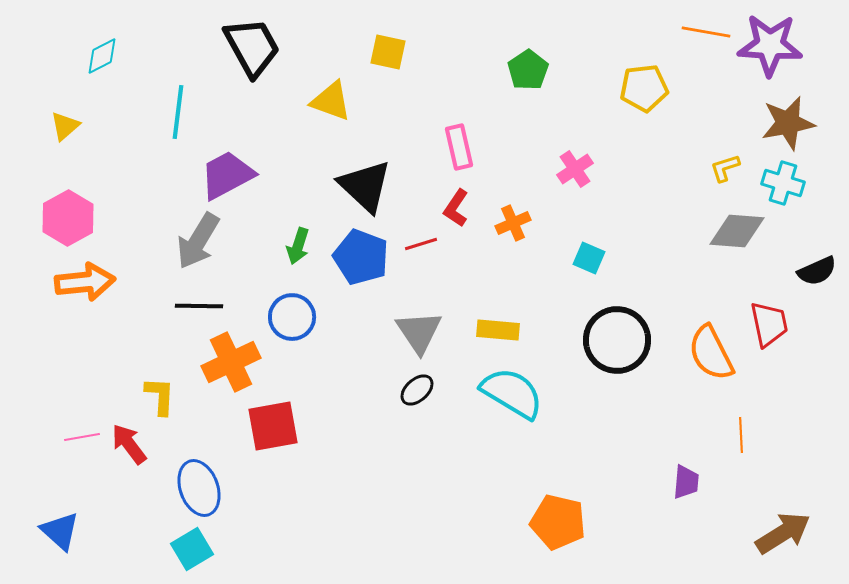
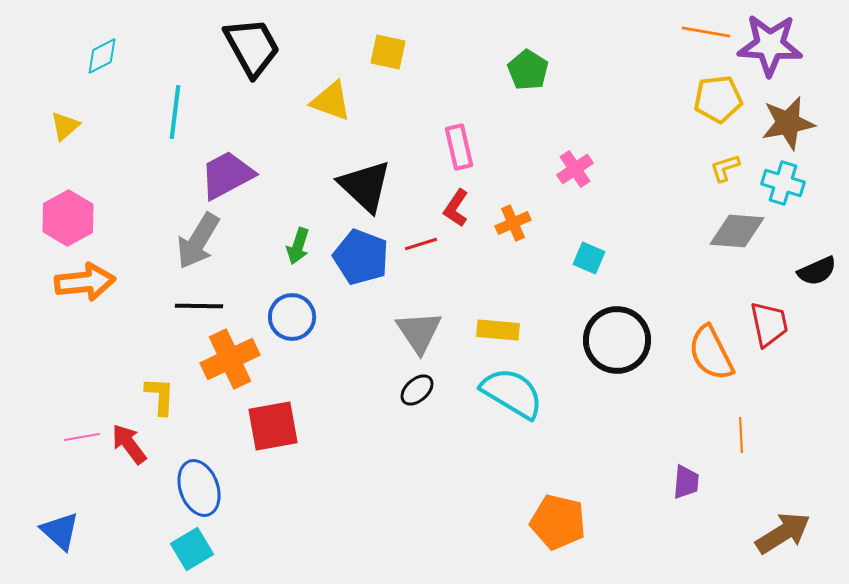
green pentagon at (528, 70): rotated 6 degrees counterclockwise
yellow pentagon at (644, 88): moved 74 px right, 11 px down
cyan line at (178, 112): moved 3 px left
orange cross at (231, 362): moved 1 px left, 3 px up
